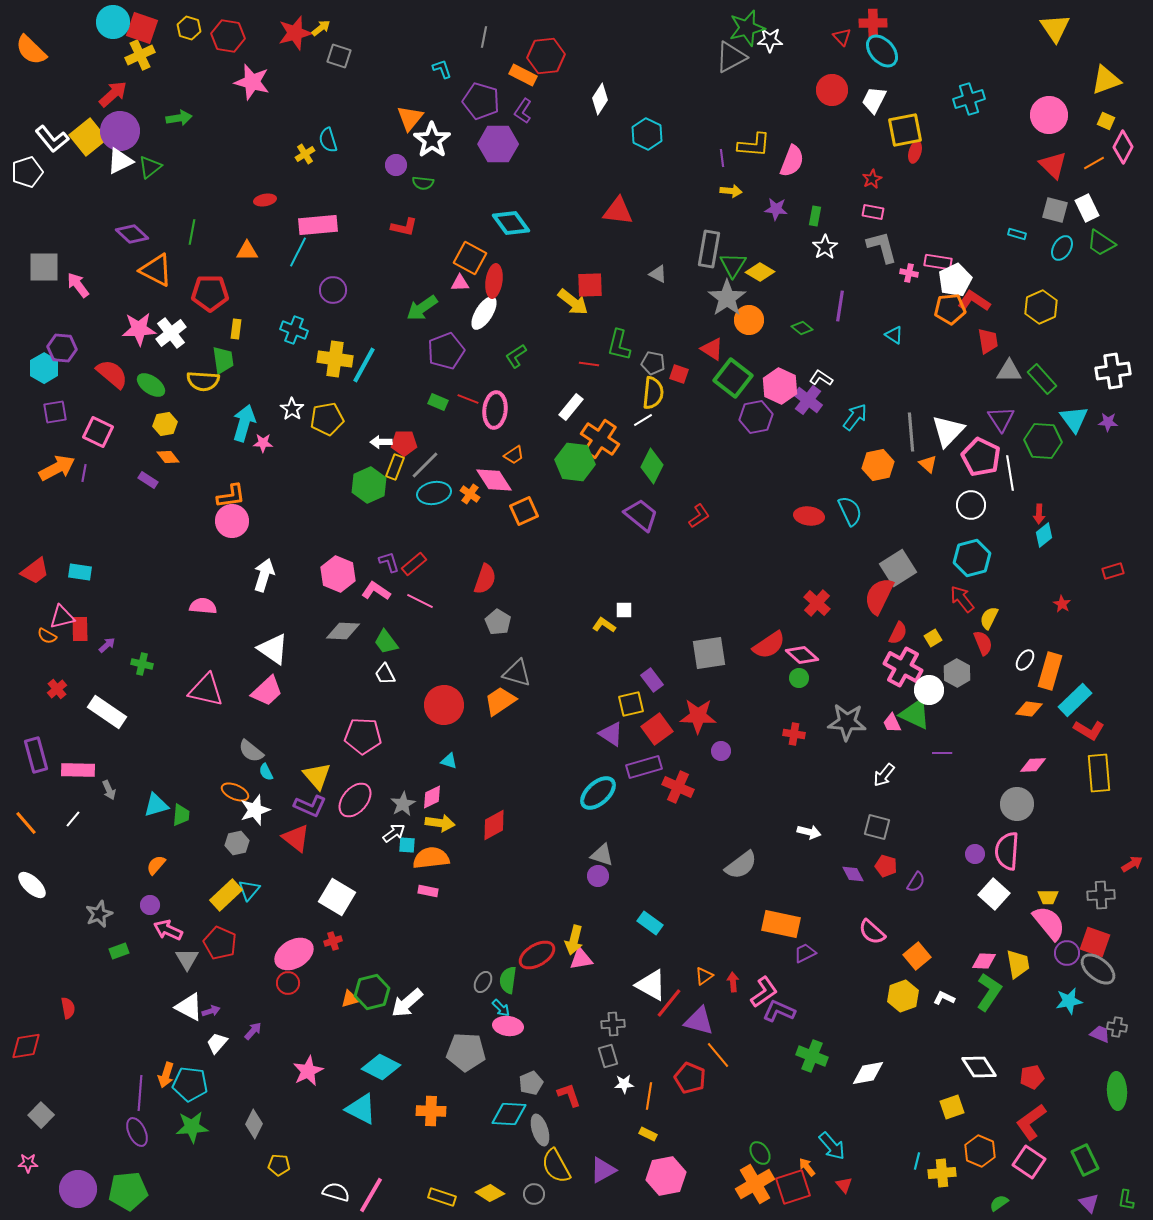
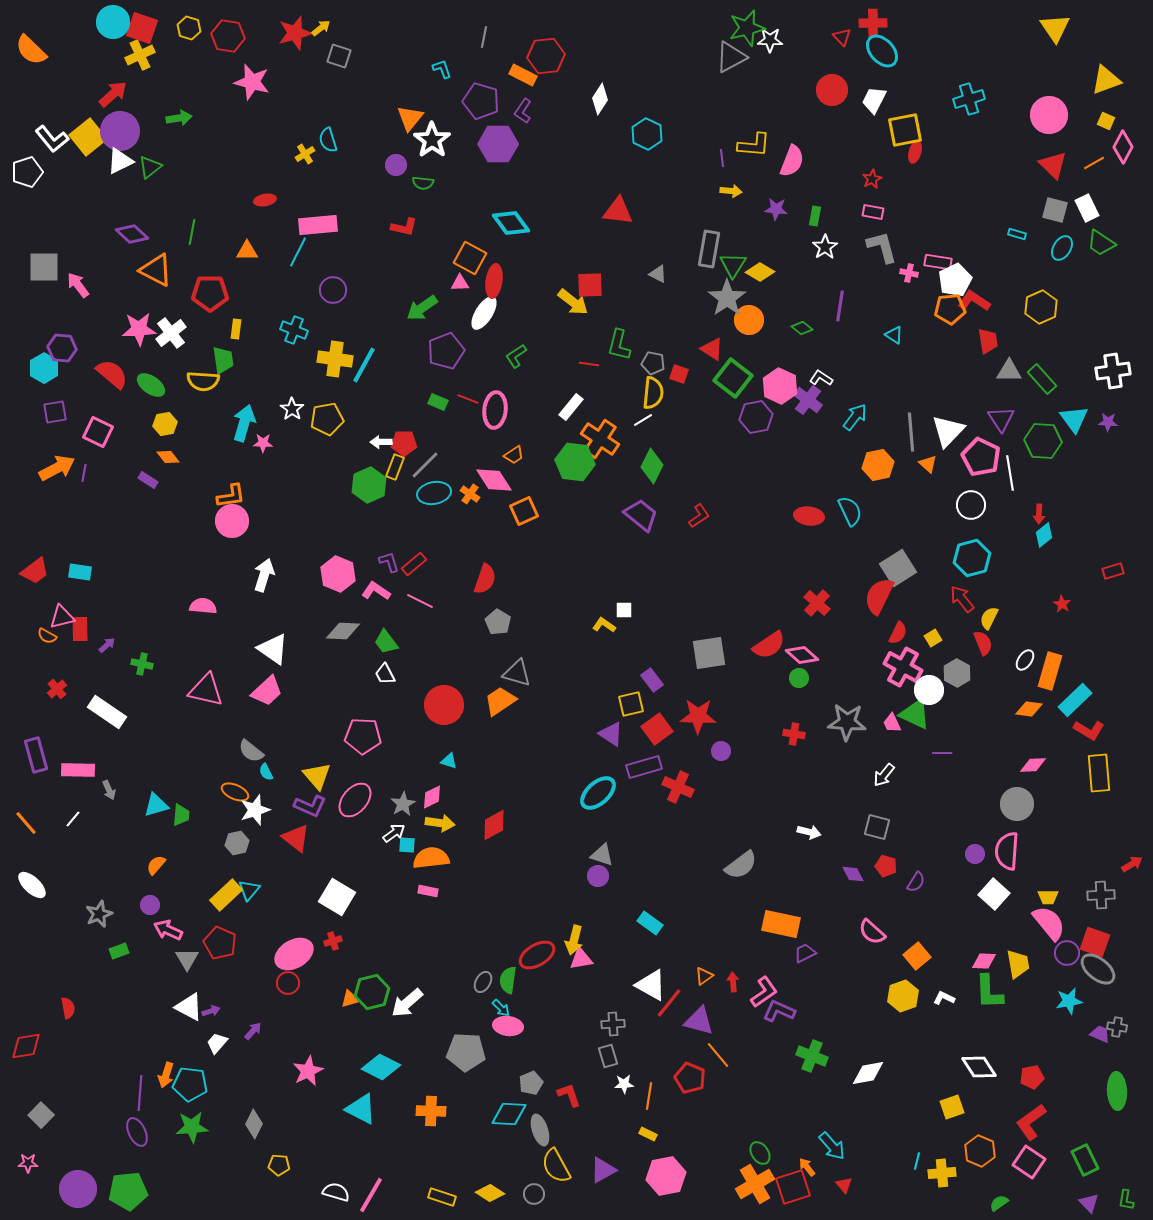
green L-shape at (989, 992): rotated 144 degrees clockwise
